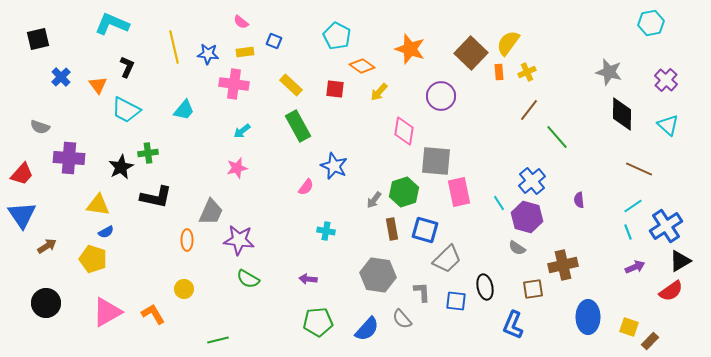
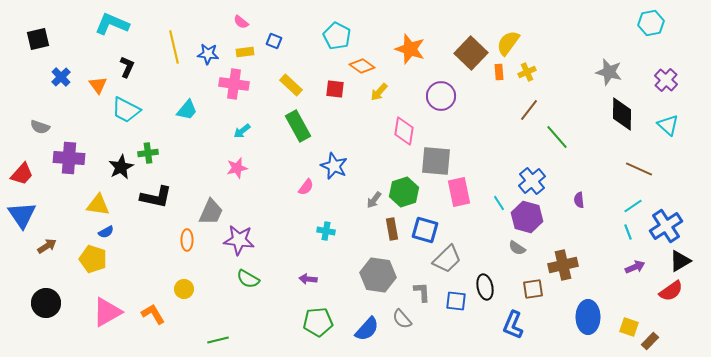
cyan trapezoid at (184, 110): moved 3 px right
